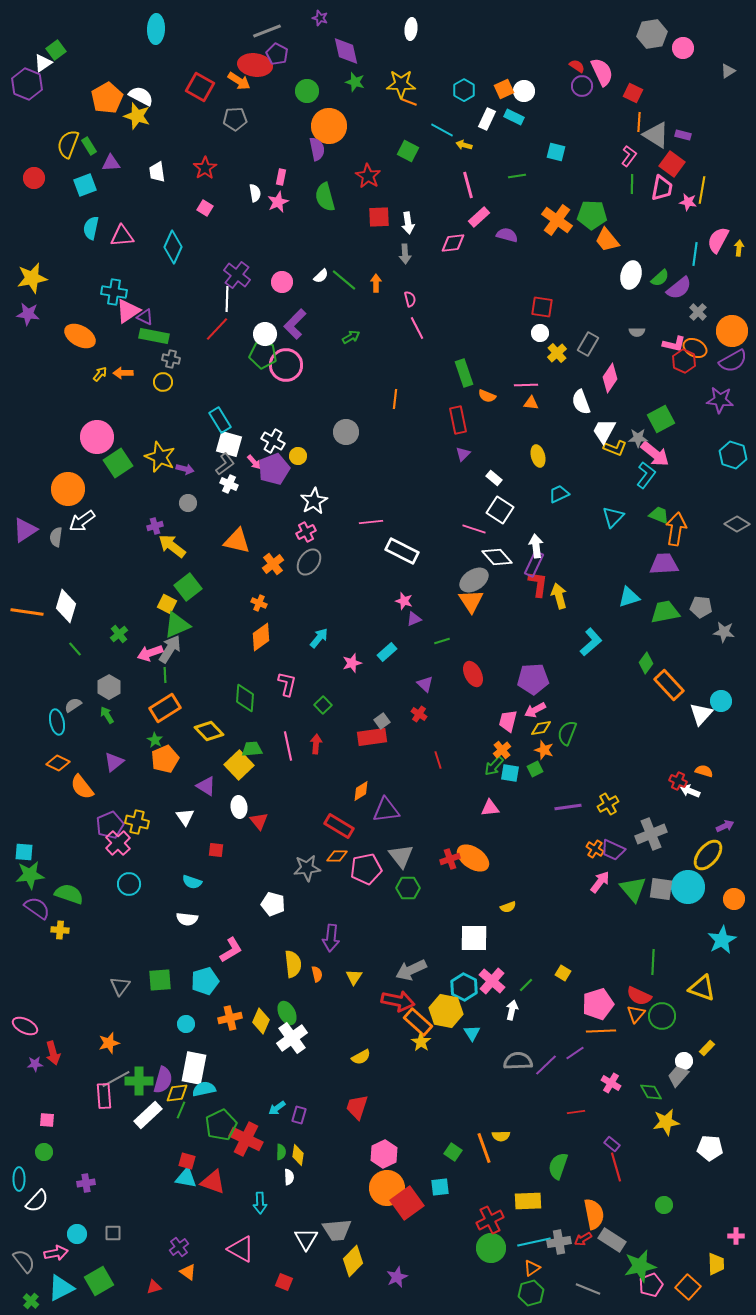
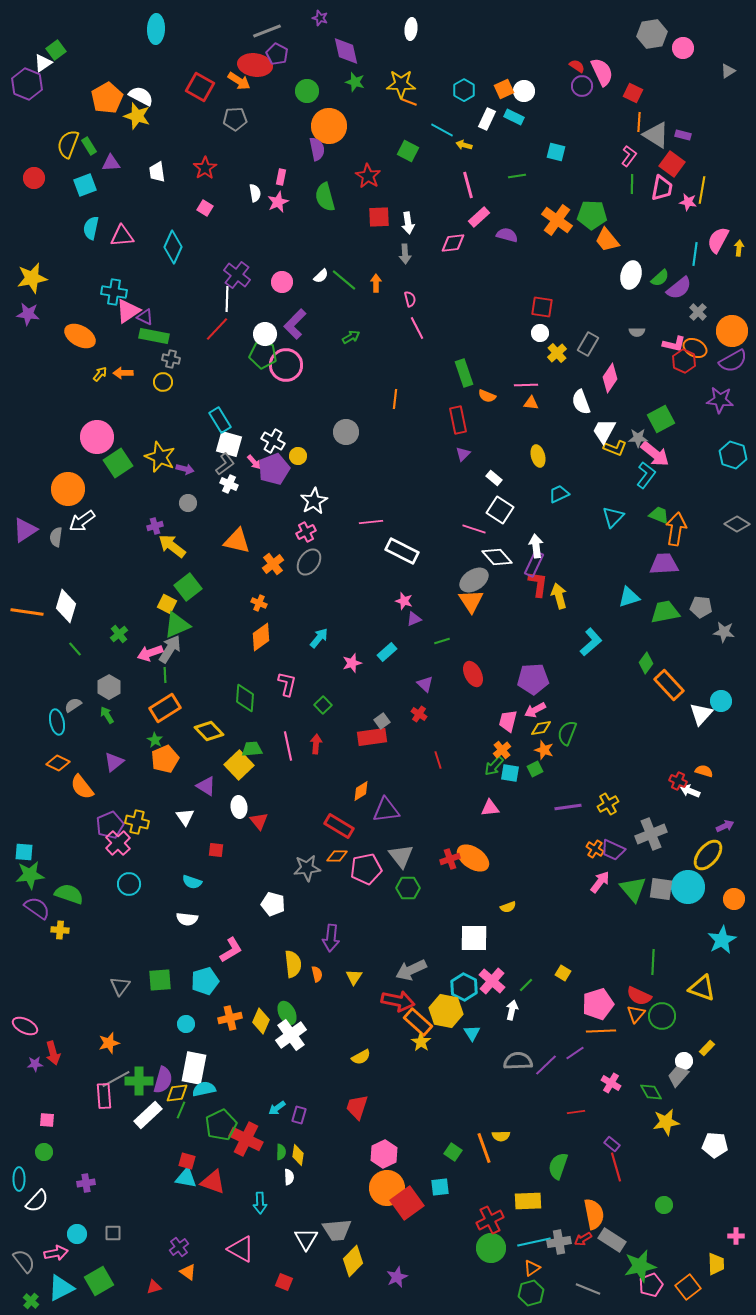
white cross at (292, 1038): moved 1 px left, 3 px up
white pentagon at (710, 1148): moved 5 px right, 3 px up
orange square at (688, 1287): rotated 10 degrees clockwise
